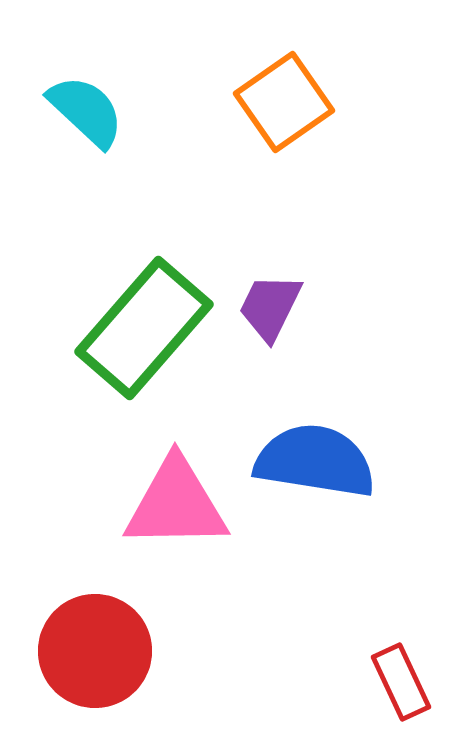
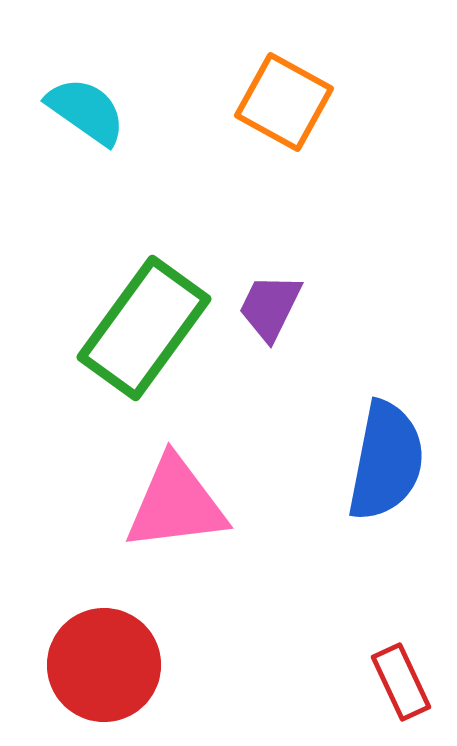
orange square: rotated 26 degrees counterclockwise
cyan semicircle: rotated 8 degrees counterclockwise
green rectangle: rotated 5 degrees counterclockwise
blue semicircle: moved 71 px right; rotated 92 degrees clockwise
pink triangle: rotated 6 degrees counterclockwise
red circle: moved 9 px right, 14 px down
